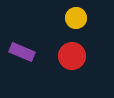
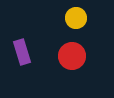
purple rectangle: rotated 50 degrees clockwise
